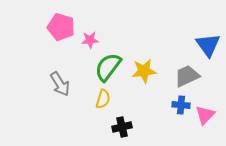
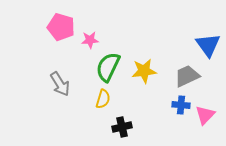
green semicircle: rotated 12 degrees counterclockwise
